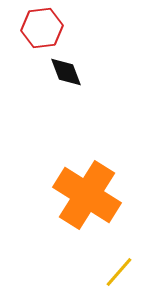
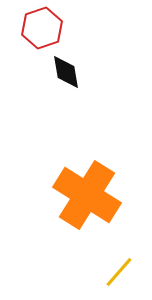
red hexagon: rotated 12 degrees counterclockwise
black diamond: rotated 12 degrees clockwise
